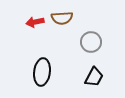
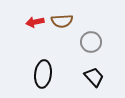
brown semicircle: moved 3 px down
black ellipse: moved 1 px right, 2 px down
black trapezoid: rotated 70 degrees counterclockwise
